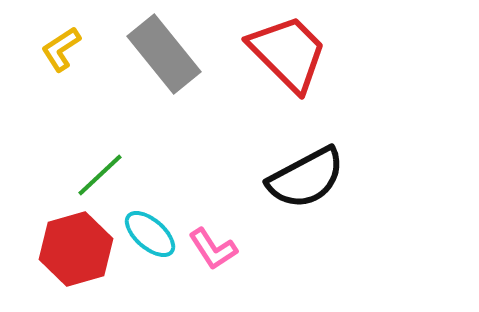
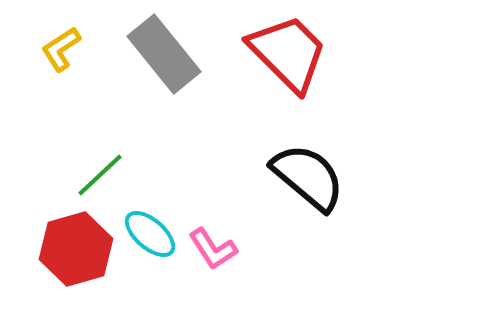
black semicircle: moved 2 px right, 1 px up; rotated 112 degrees counterclockwise
